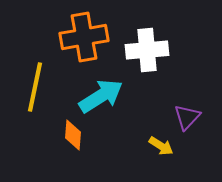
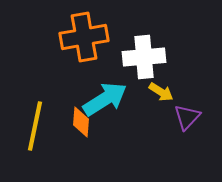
white cross: moved 3 px left, 7 px down
yellow line: moved 39 px down
cyan arrow: moved 4 px right, 3 px down
orange diamond: moved 8 px right, 13 px up
yellow arrow: moved 54 px up
